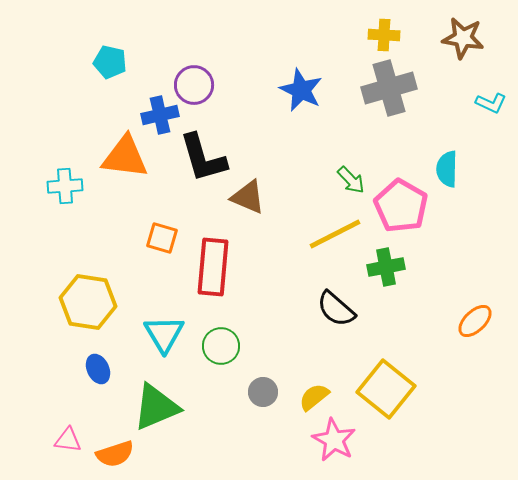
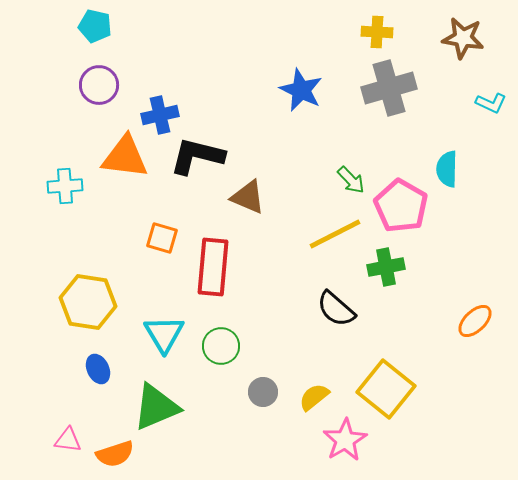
yellow cross: moved 7 px left, 3 px up
cyan pentagon: moved 15 px left, 36 px up
purple circle: moved 95 px left
black L-shape: moved 6 px left, 2 px up; rotated 120 degrees clockwise
pink star: moved 11 px right; rotated 12 degrees clockwise
